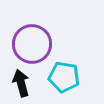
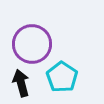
cyan pentagon: moved 2 px left; rotated 24 degrees clockwise
